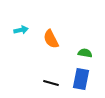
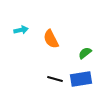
green semicircle: rotated 48 degrees counterclockwise
blue rectangle: rotated 70 degrees clockwise
black line: moved 4 px right, 4 px up
